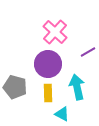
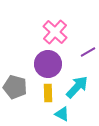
cyan arrow: rotated 55 degrees clockwise
